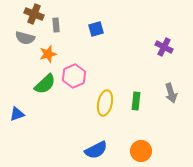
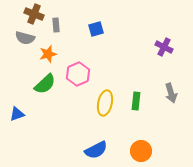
pink hexagon: moved 4 px right, 2 px up
